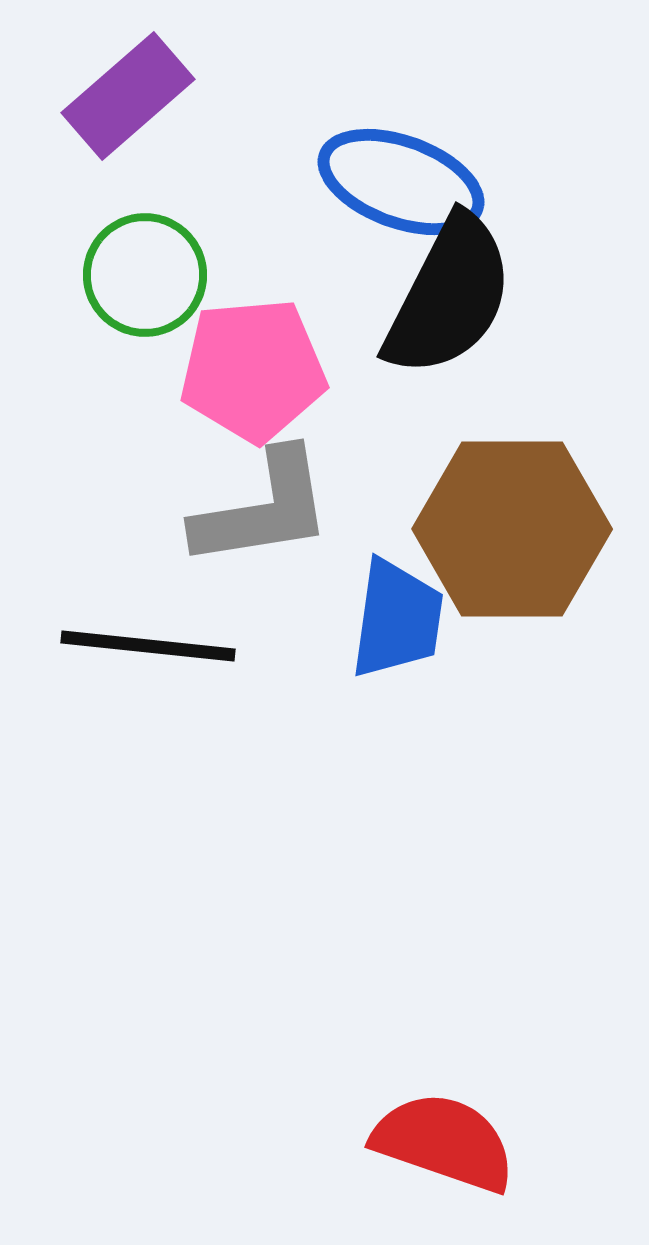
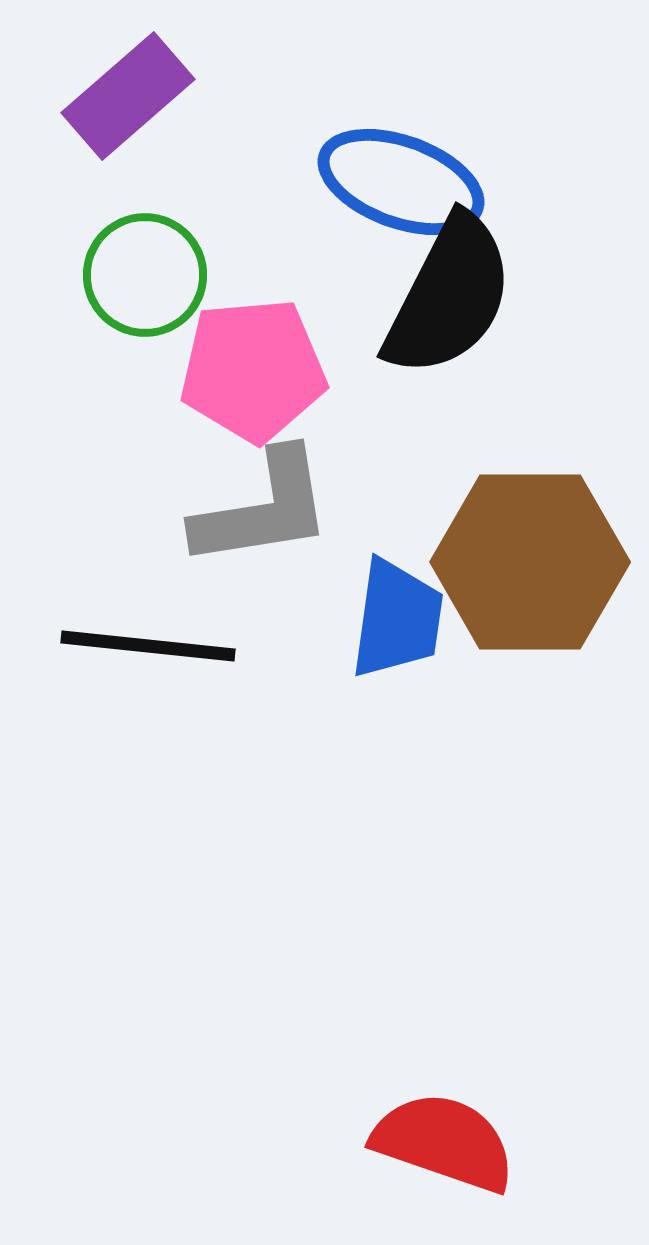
brown hexagon: moved 18 px right, 33 px down
